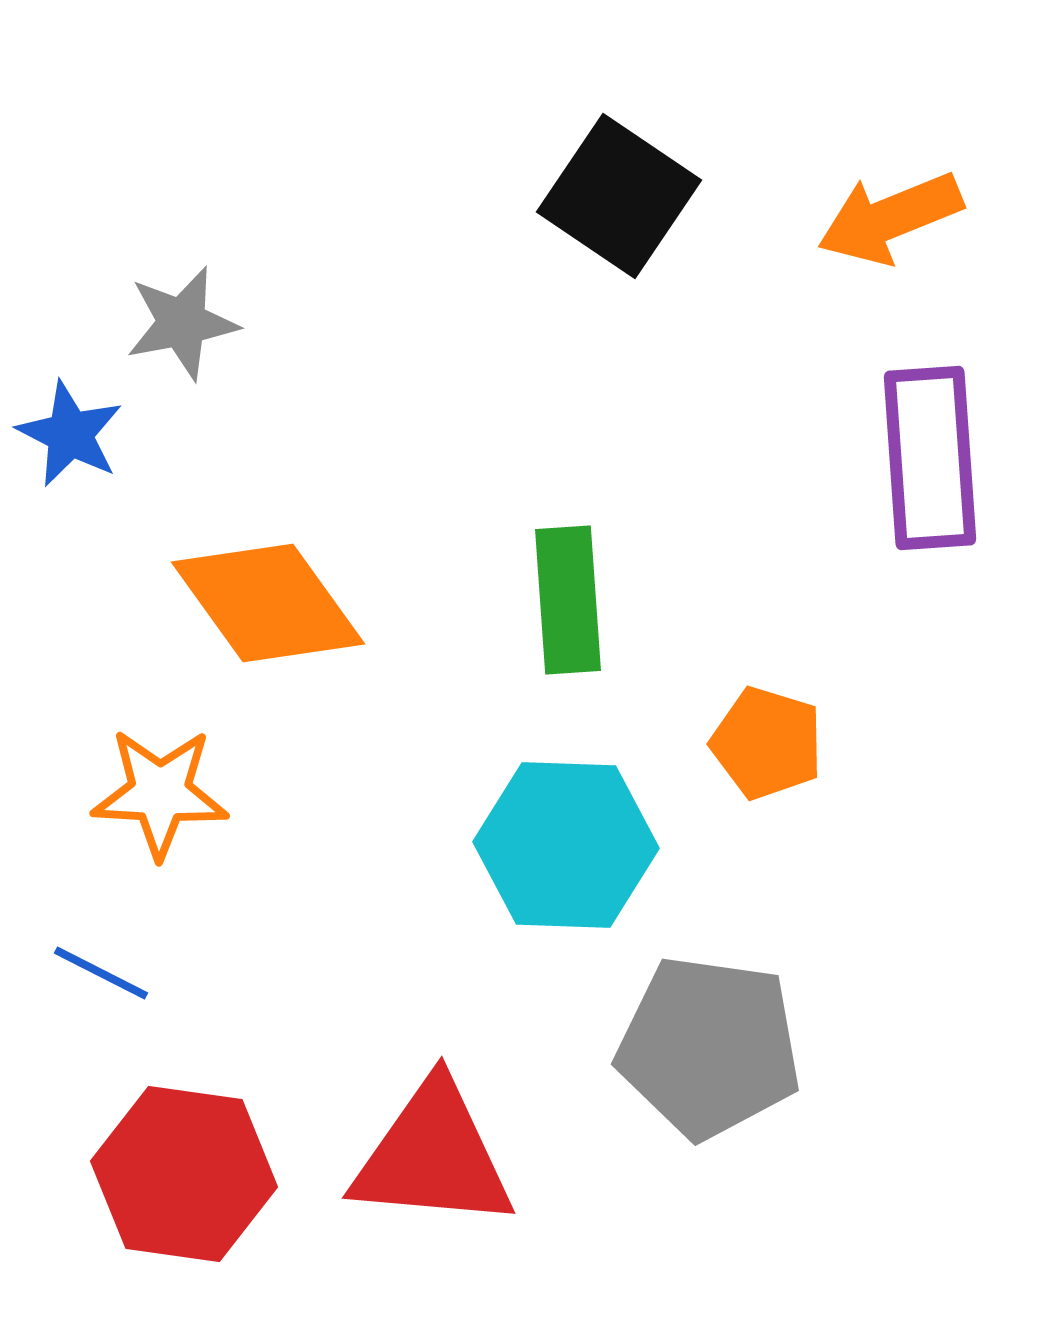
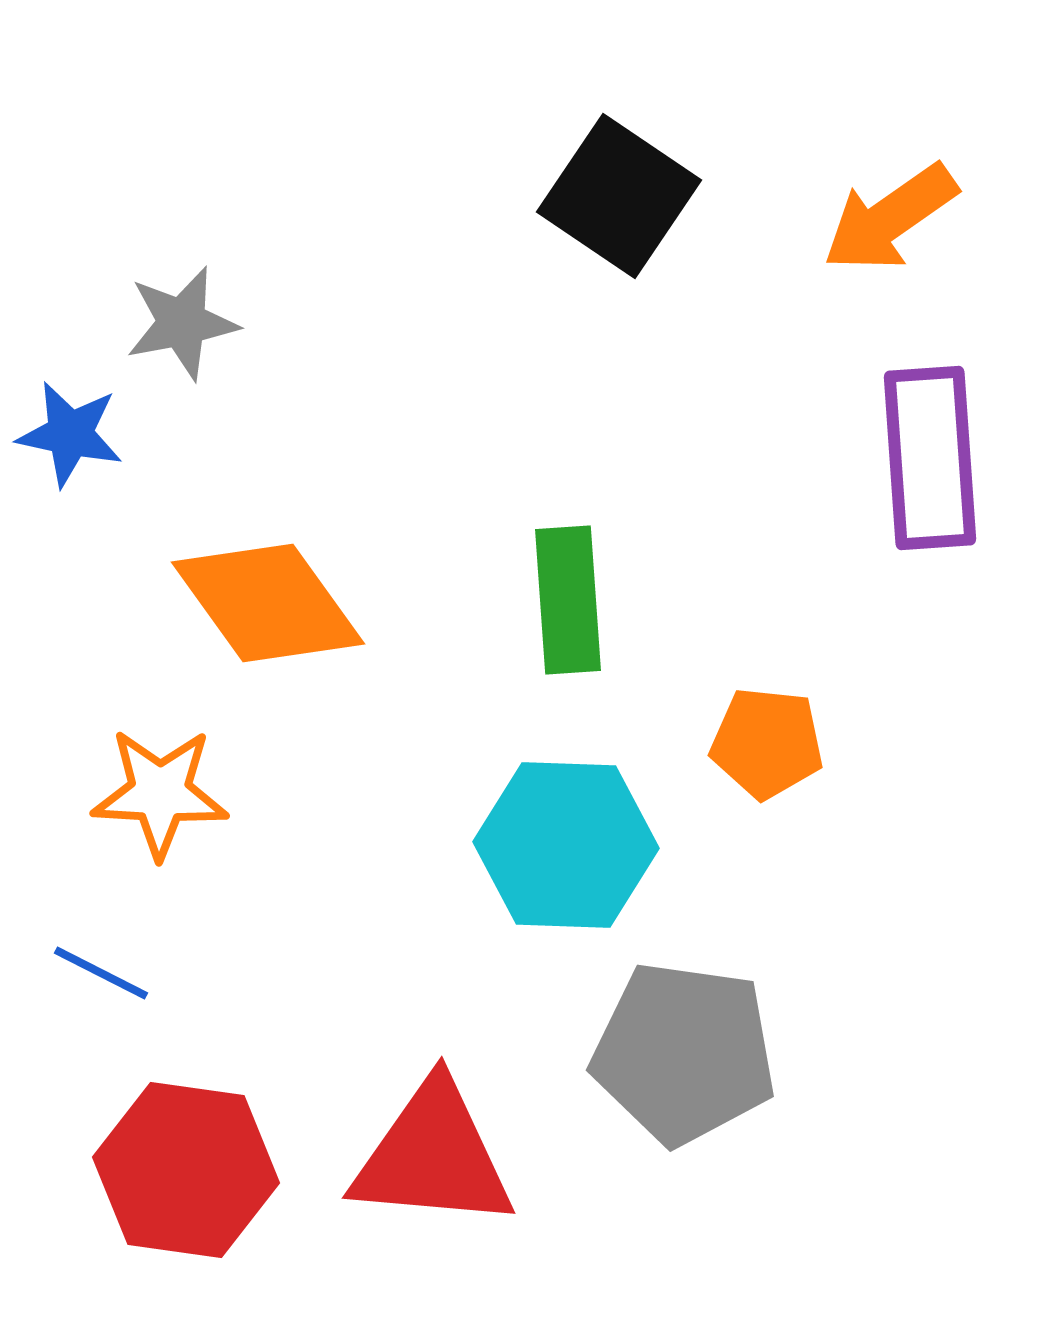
orange arrow: rotated 13 degrees counterclockwise
blue star: rotated 15 degrees counterclockwise
orange pentagon: rotated 11 degrees counterclockwise
gray pentagon: moved 25 px left, 6 px down
red hexagon: moved 2 px right, 4 px up
